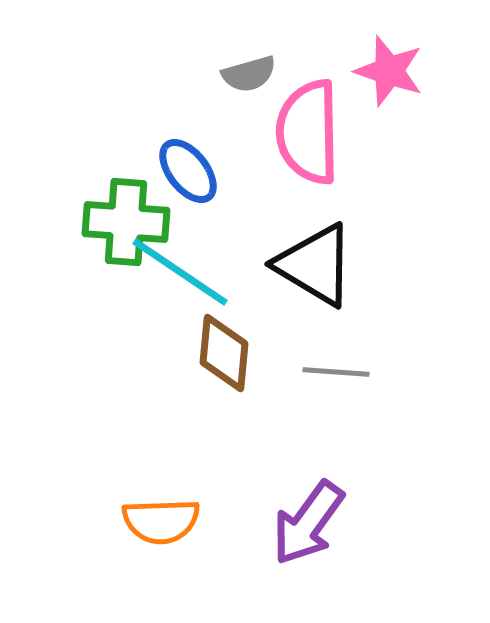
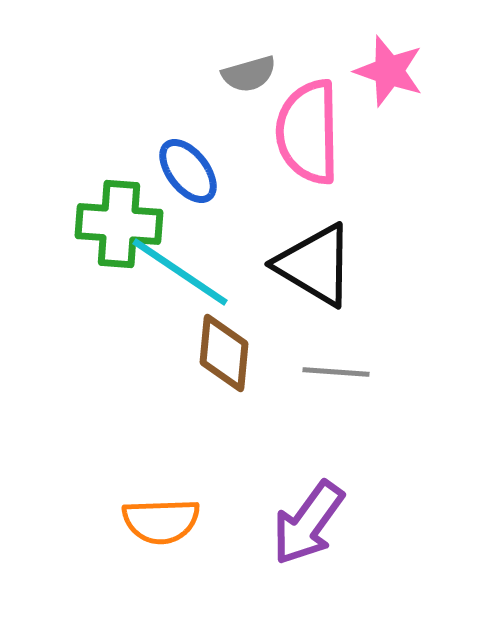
green cross: moved 7 px left, 2 px down
